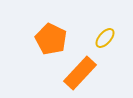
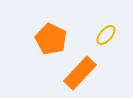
yellow ellipse: moved 1 px right, 3 px up
